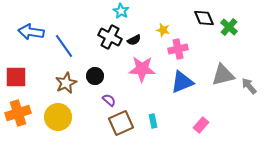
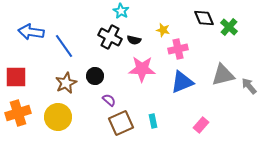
black semicircle: rotated 40 degrees clockwise
